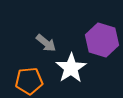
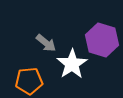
white star: moved 1 px right, 4 px up
